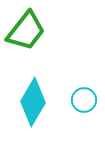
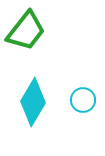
cyan circle: moved 1 px left
